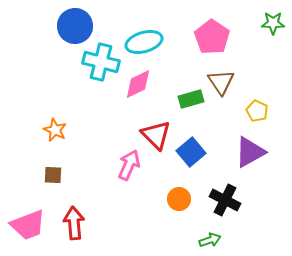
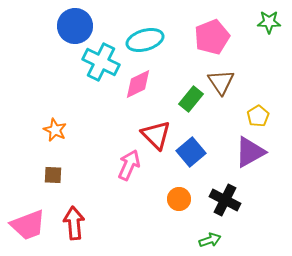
green star: moved 4 px left, 1 px up
pink pentagon: rotated 16 degrees clockwise
cyan ellipse: moved 1 px right, 2 px up
cyan cross: rotated 12 degrees clockwise
green rectangle: rotated 35 degrees counterclockwise
yellow pentagon: moved 1 px right, 5 px down; rotated 15 degrees clockwise
